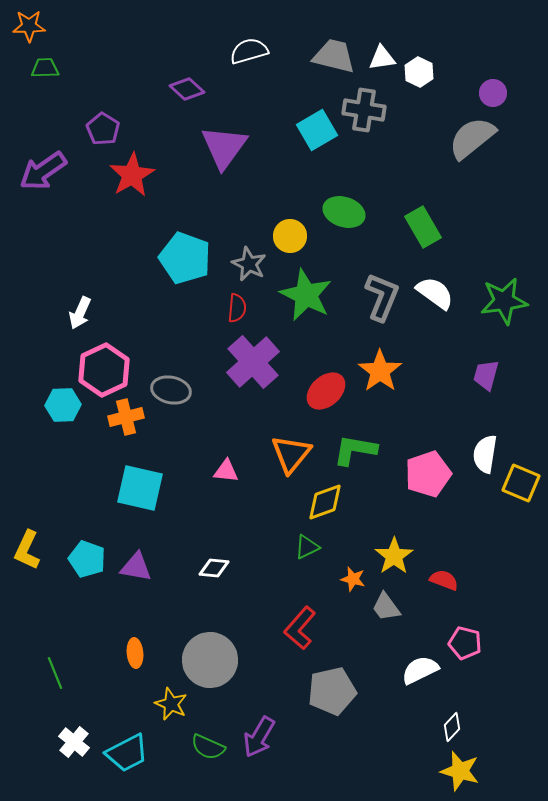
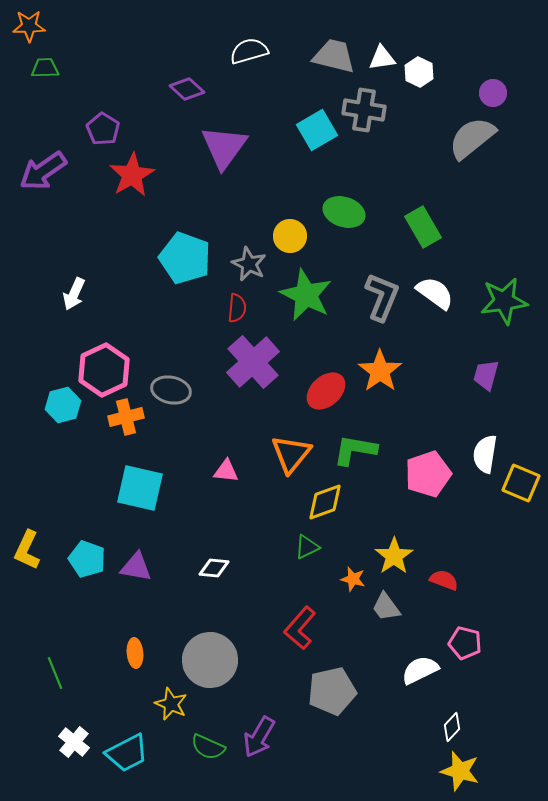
white arrow at (80, 313): moved 6 px left, 19 px up
cyan hexagon at (63, 405): rotated 12 degrees counterclockwise
